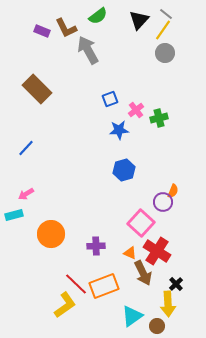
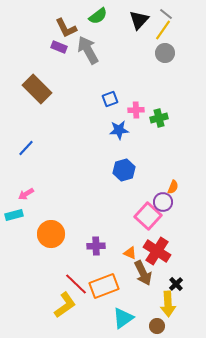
purple rectangle: moved 17 px right, 16 px down
pink cross: rotated 35 degrees clockwise
orange semicircle: moved 4 px up
pink square: moved 7 px right, 7 px up
cyan triangle: moved 9 px left, 2 px down
